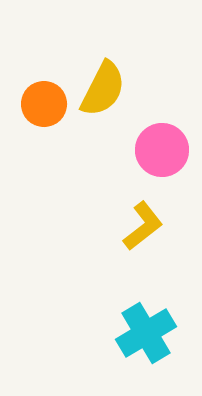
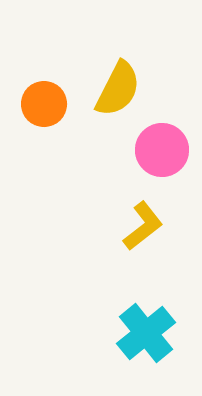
yellow semicircle: moved 15 px right
cyan cross: rotated 8 degrees counterclockwise
